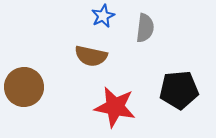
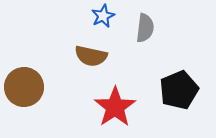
black pentagon: rotated 18 degrees counterclockwise
red star: rotated 27 degrees clockwise
